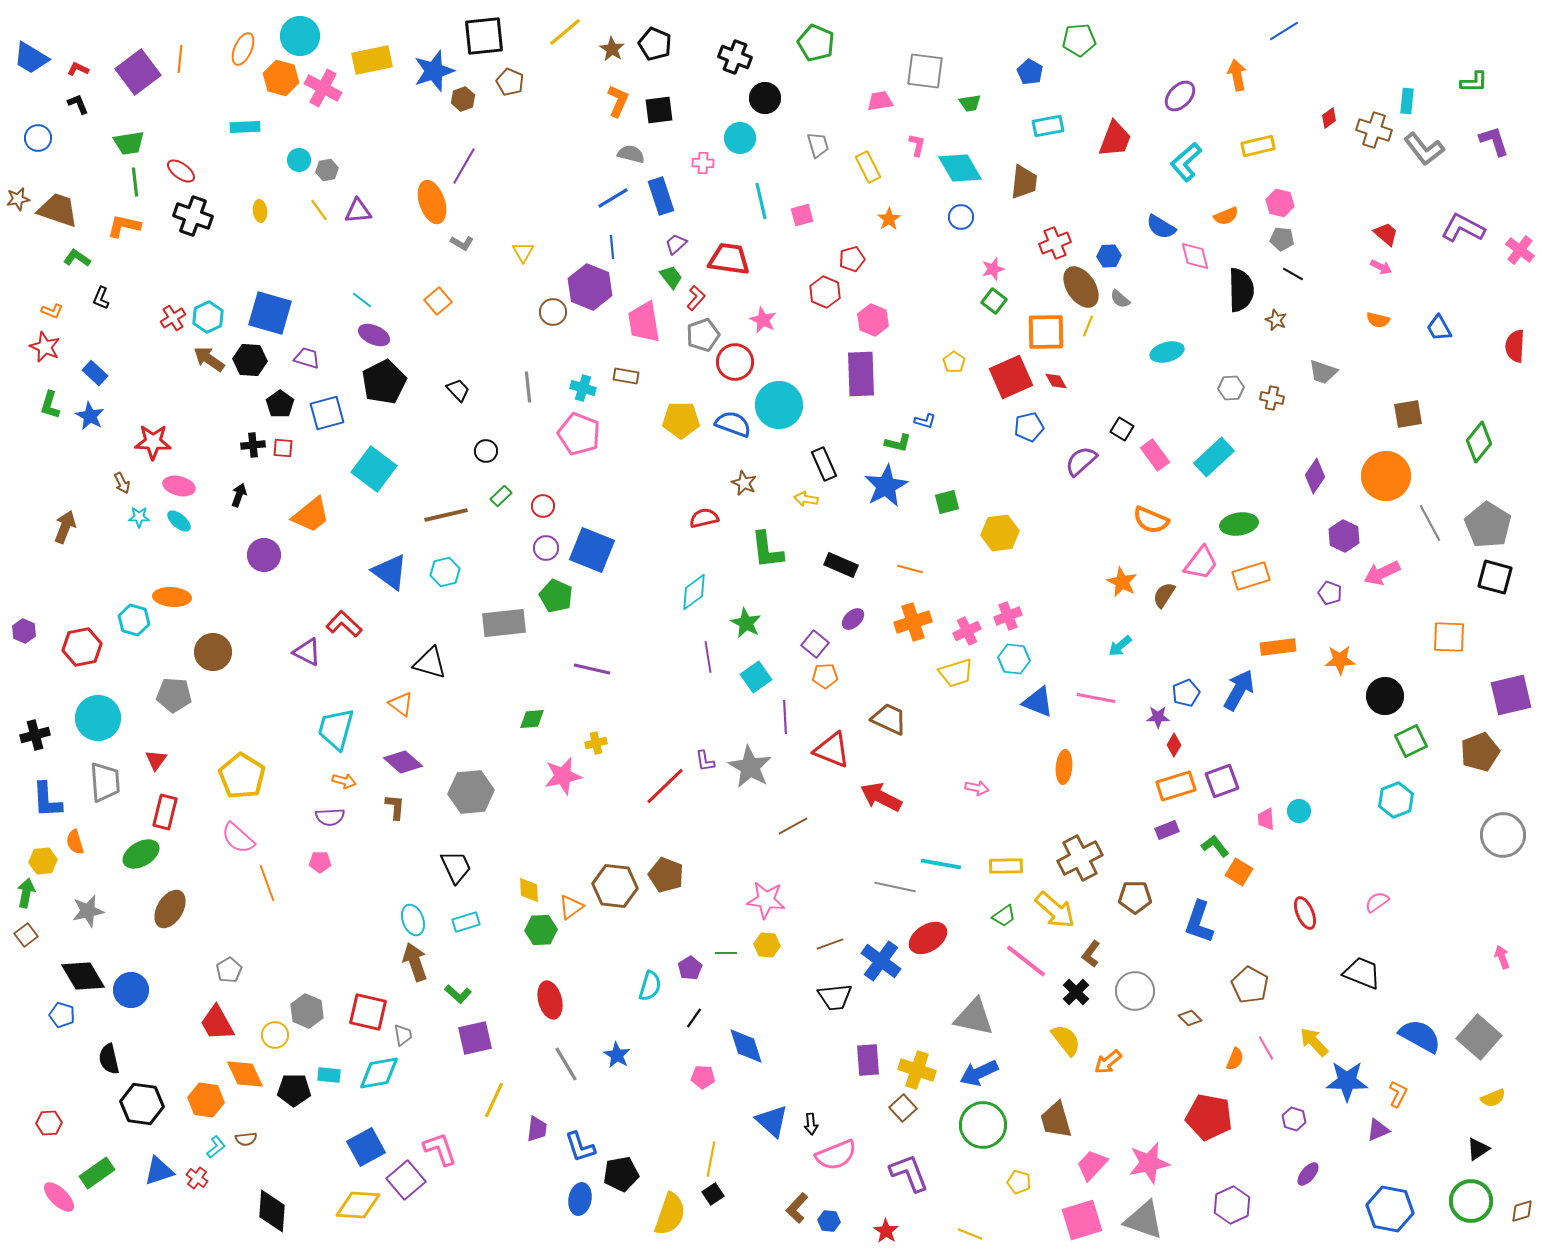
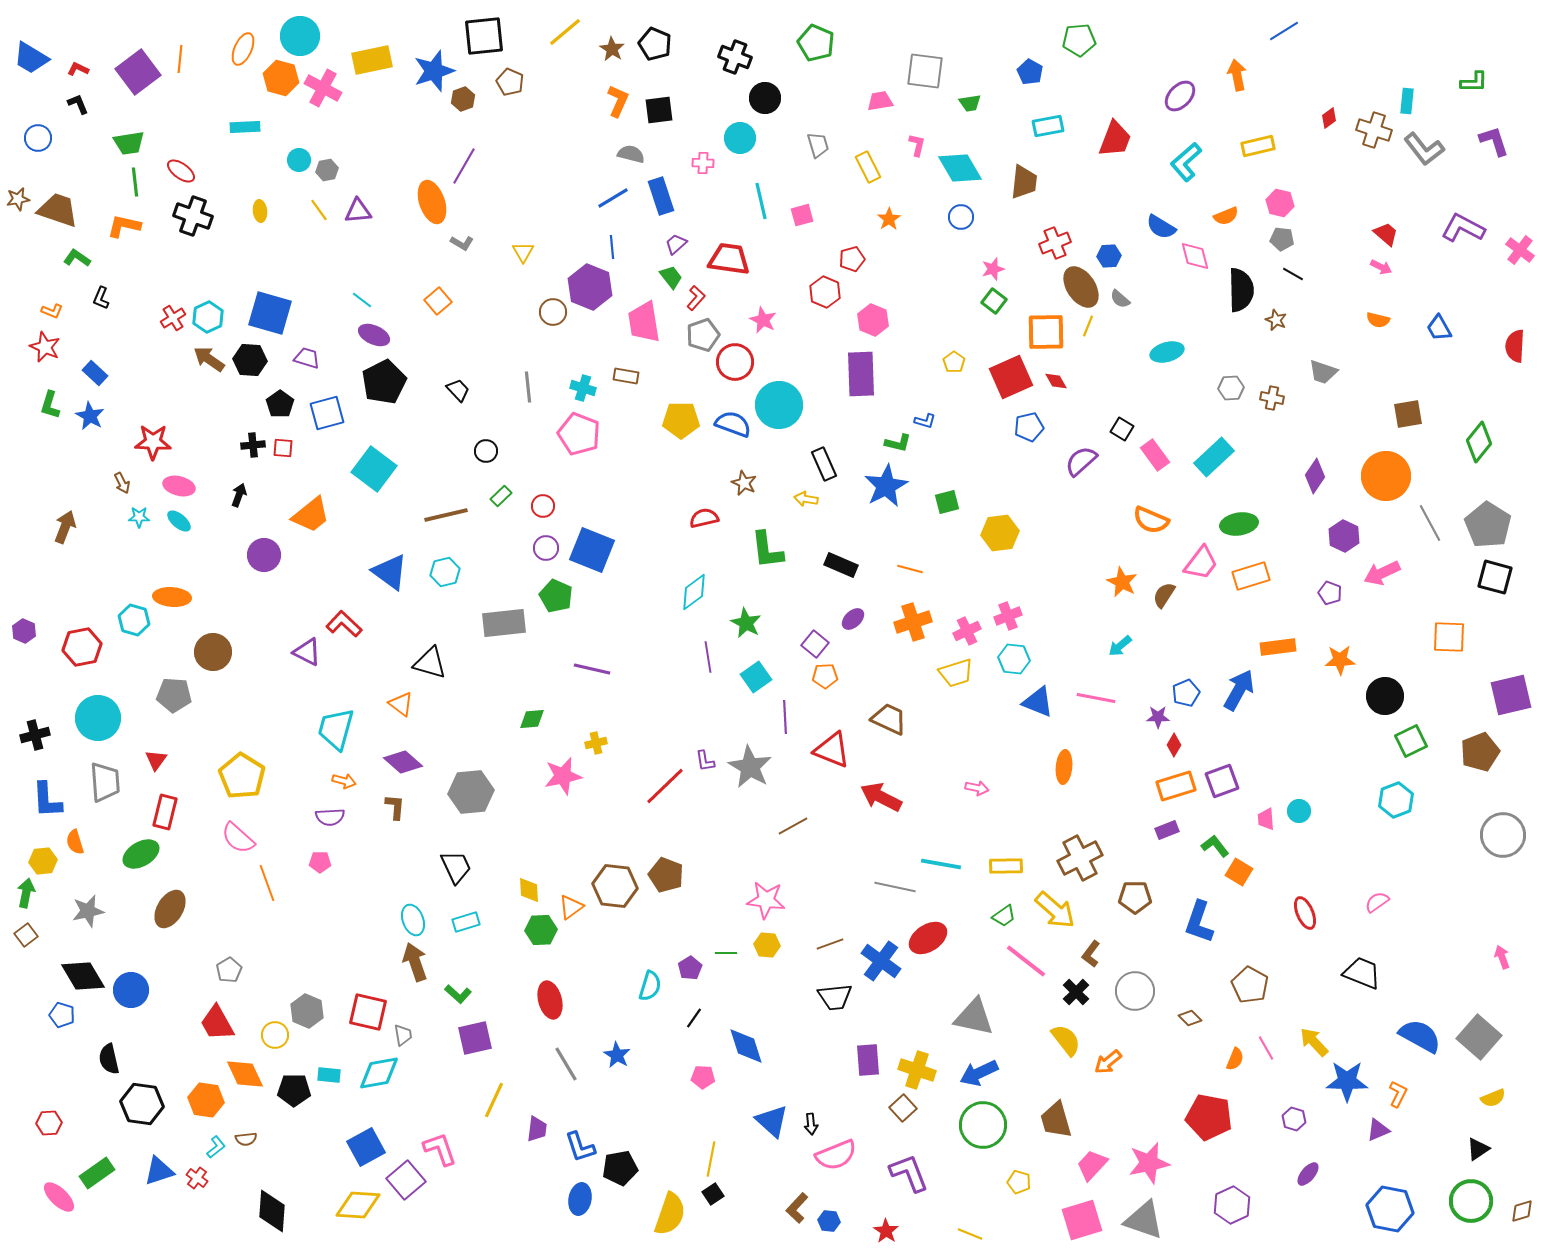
black pentagon at (621, 1174): moved 1 px left, 6 px up
